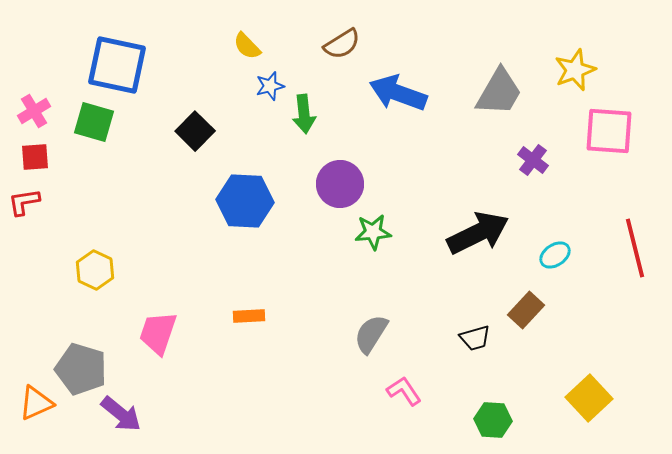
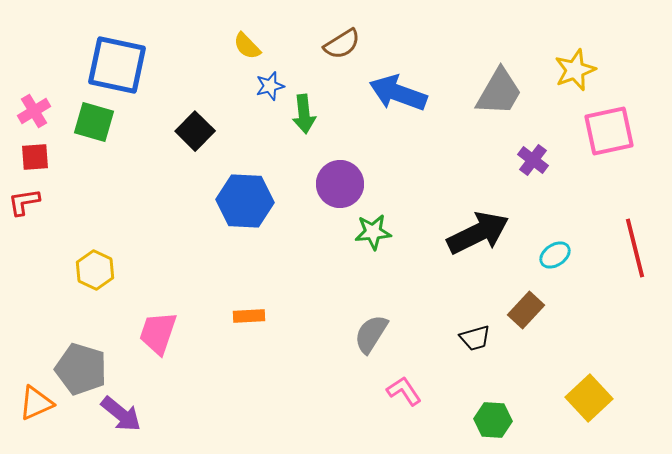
pink square: rotated 16 degrees counterclockwise
